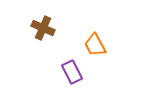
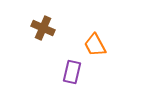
purple rectangle: rotated 40 degrees clockwise
